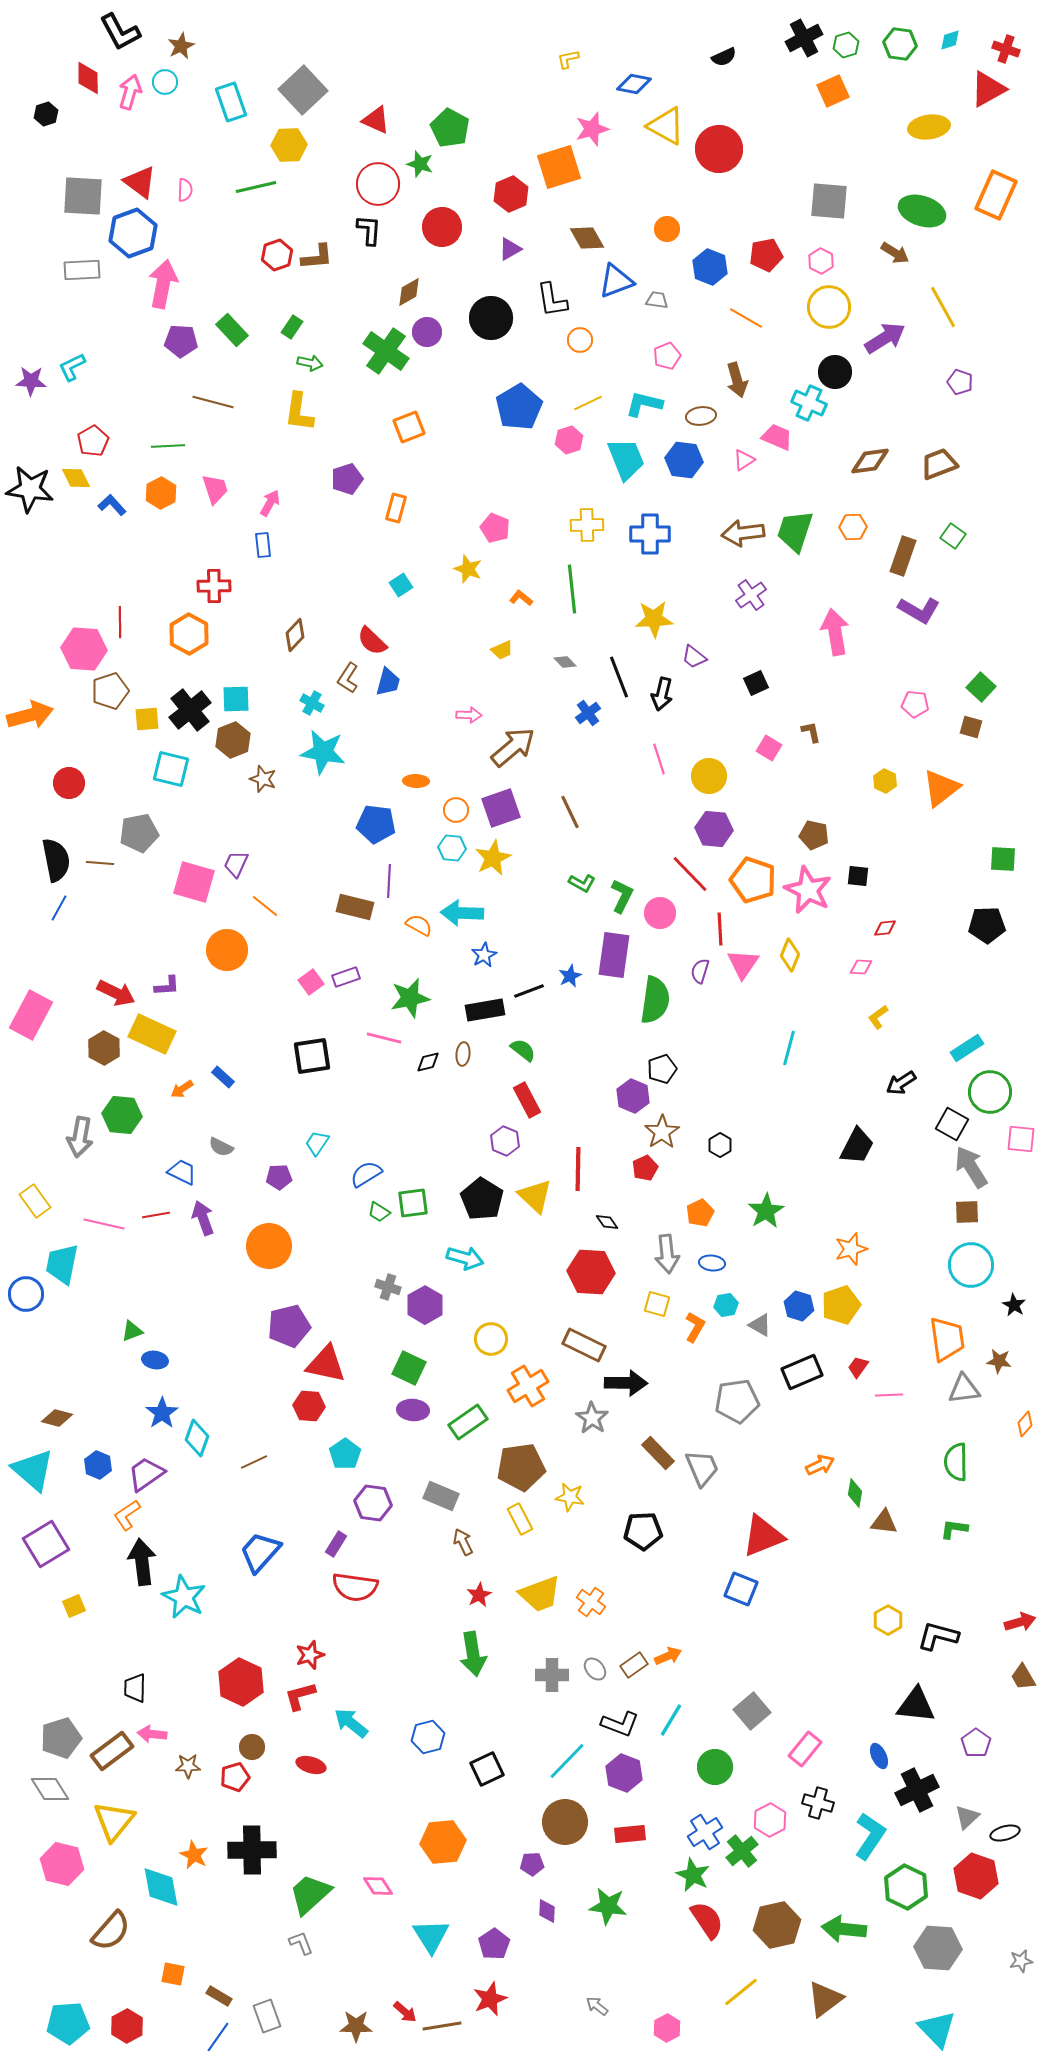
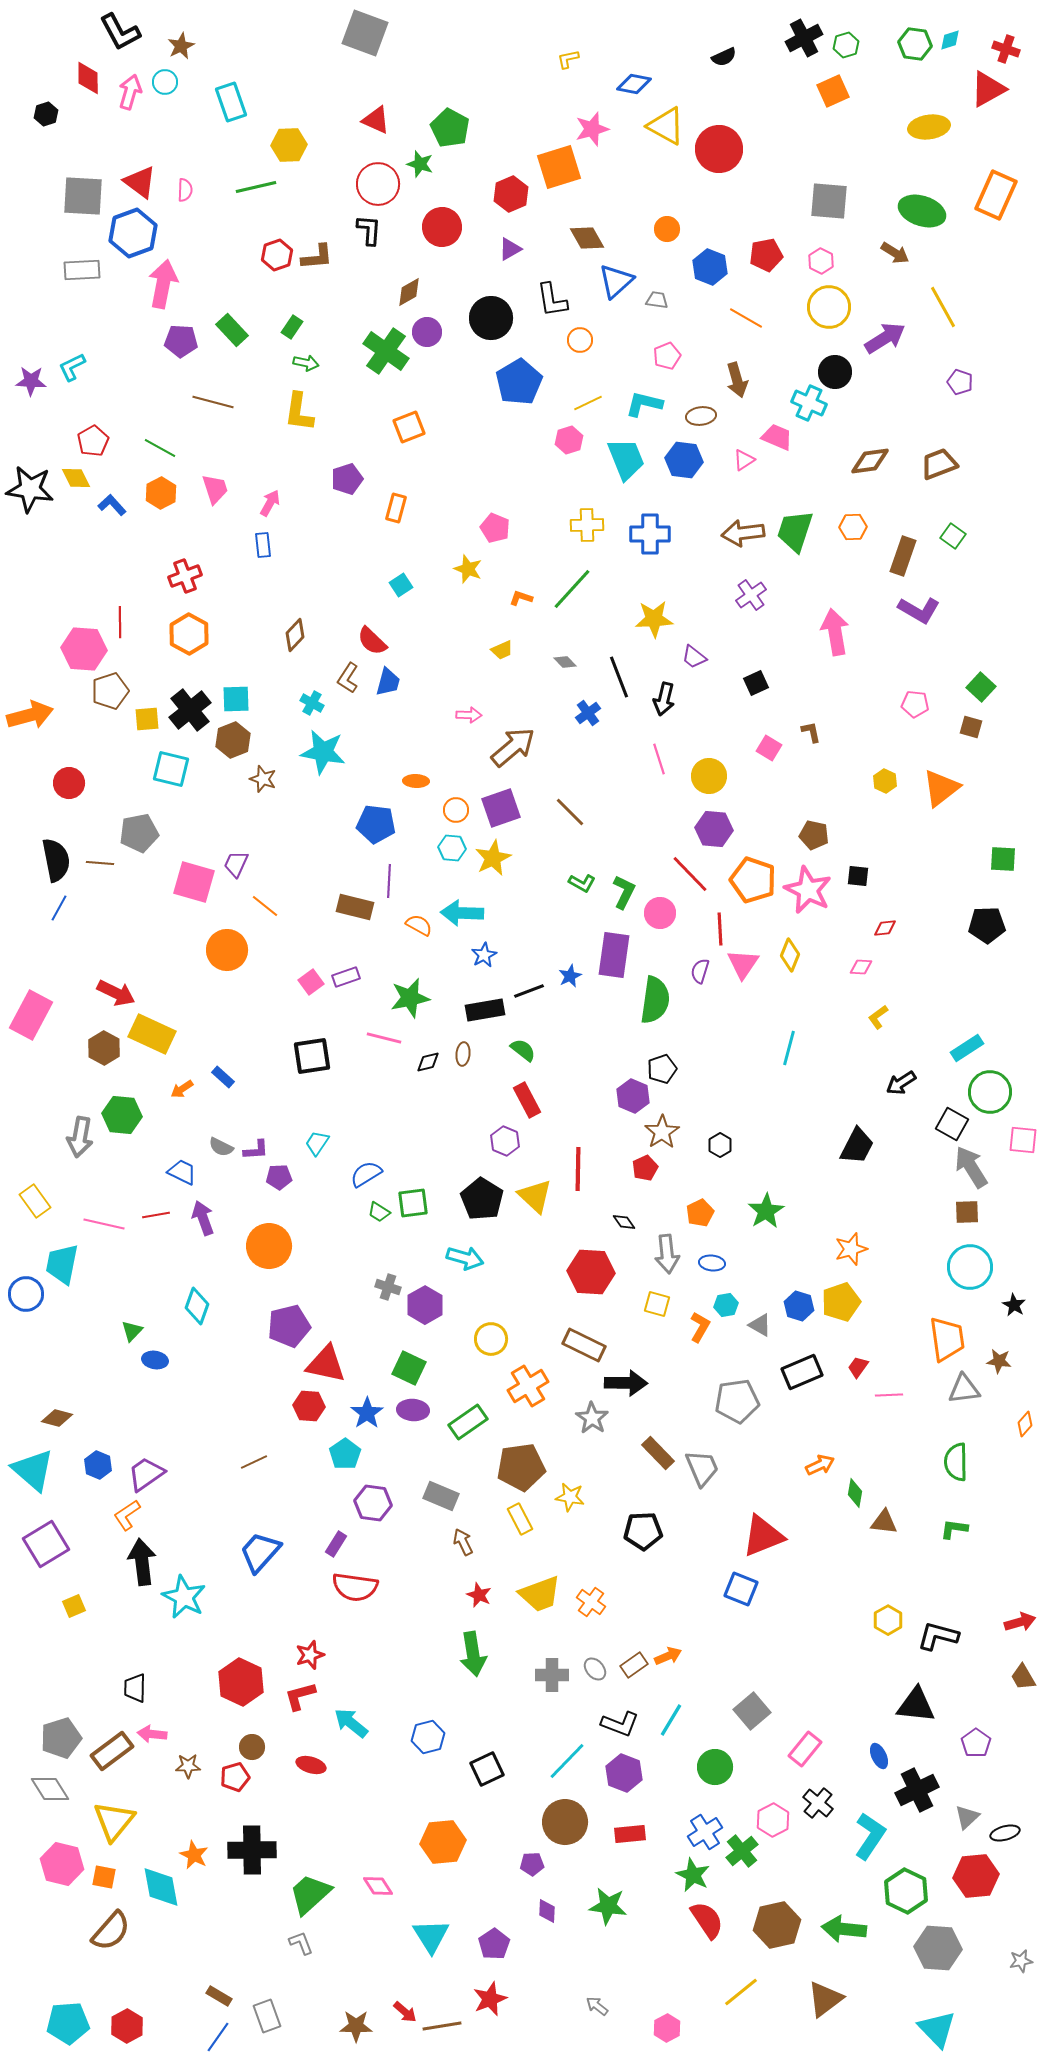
green hexagon at (900, 44): moved 15 px right
gray square at (303, 90): moved 62 px right, 57 px up; rotated 27 degrees counterclockwise
blue triangle at (616, 281): rotated 21 degrees counterclockwise
green arrow at (310, 363): moved 4 px left
blue pentagon at (519, 407): moved 25 px up
green line at (168, 446): moved 8 px left, 2 px down; rotated 32 degrees clockwise
red cross at (214, 586): moved 29 px left, 10 px up; rotated 20 degrees counterclockwise
green line at (572, 589): rotated 48 degrees clockwise
orange L-shape at (521, 598): rotated 20 degrees counterclockwise
black arrow at (662, 694): moved 2 px right, 5 px down
brown line at (570, 812): rotated 20 degrees counterclockwise
green L-shape at (622, 896): moved 2 px right, 4 px up
purple L-shape at (167, 986): moved 89 px right, 164 px down
pink square at (1021, 1139): moved 2 px right, 1 px down
black diamond at (607, 1222): moved 17 px right
cyan circle at (971, 1265): moved 1 px left, 2 px down
yellow pentagon at (841, 1305): moved 3 px up
orange L-shape at (695, 1327): moved 5 px right
green triangle at (132, 1331): rotated 25 degrees counterclockwise
blue star at (162, 1413): moved 205 px right
cyan diamond at (197, 1438): moved 132 px up
red star at (479, 1595): rotated 20 degrees counterclockwise
black cross at (818, 1803): rotated 24 degrees clockwise
pink hexagon at (770, 1820): moved 3 px right
red hexagon at (976, 1876): rotated 24 degrees counterclockwise
green hexagon at (906, 1887): moved 4 px down
orange square at (173, 1974): moved 69 px left, 97 px up
